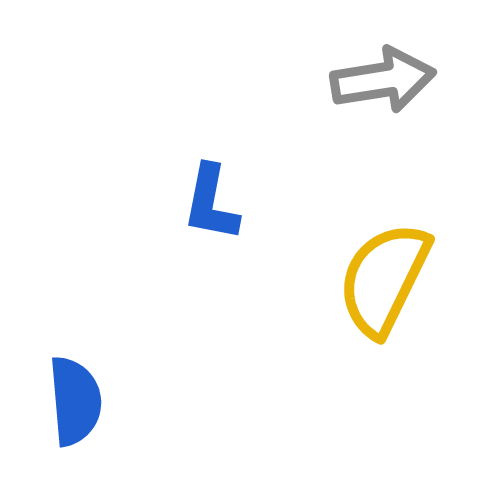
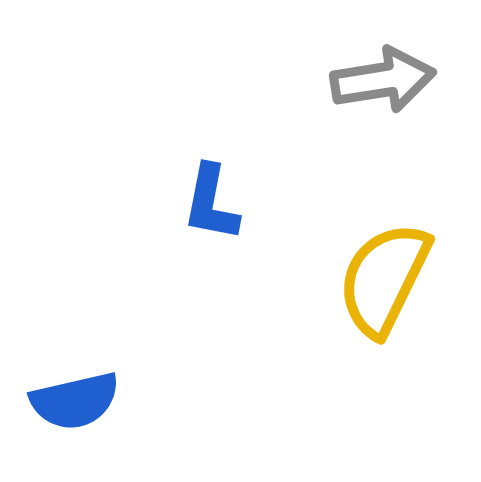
blue semicircle: rotated 82 degrees clockwise
